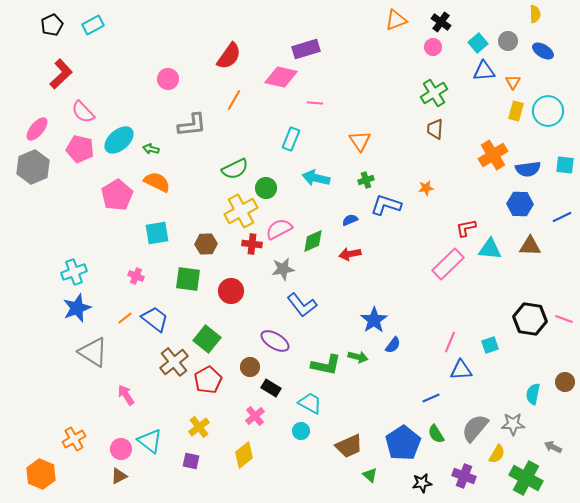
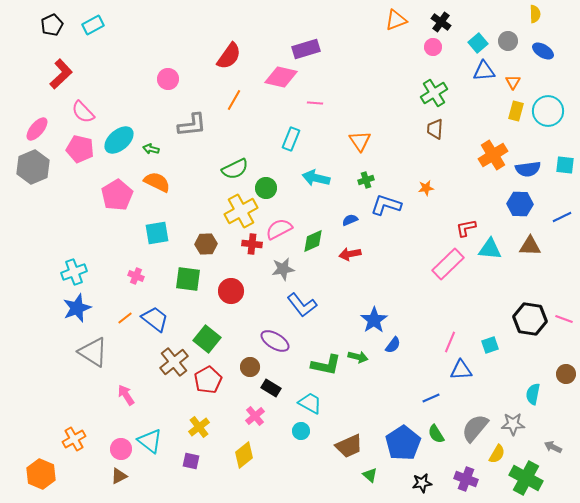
brown circle at (565, 382): moved 1 px right, 8 px up
purple cross at (464, 476): moved 2 px right, 3 px down
